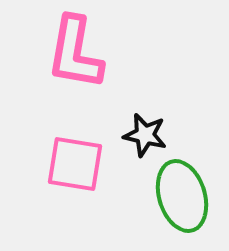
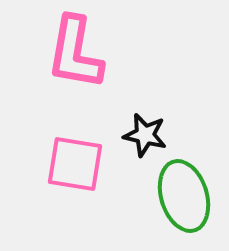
green ellipse: moved 2 px right
